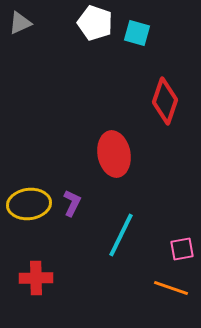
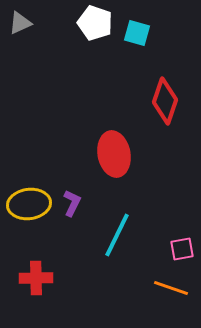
cyan line: moved 4 px left
